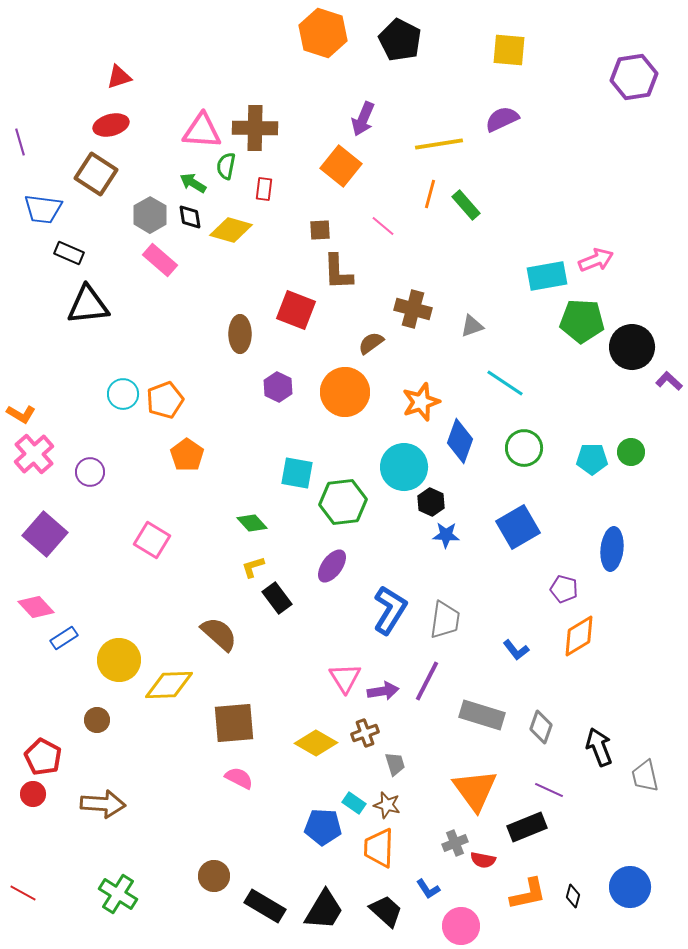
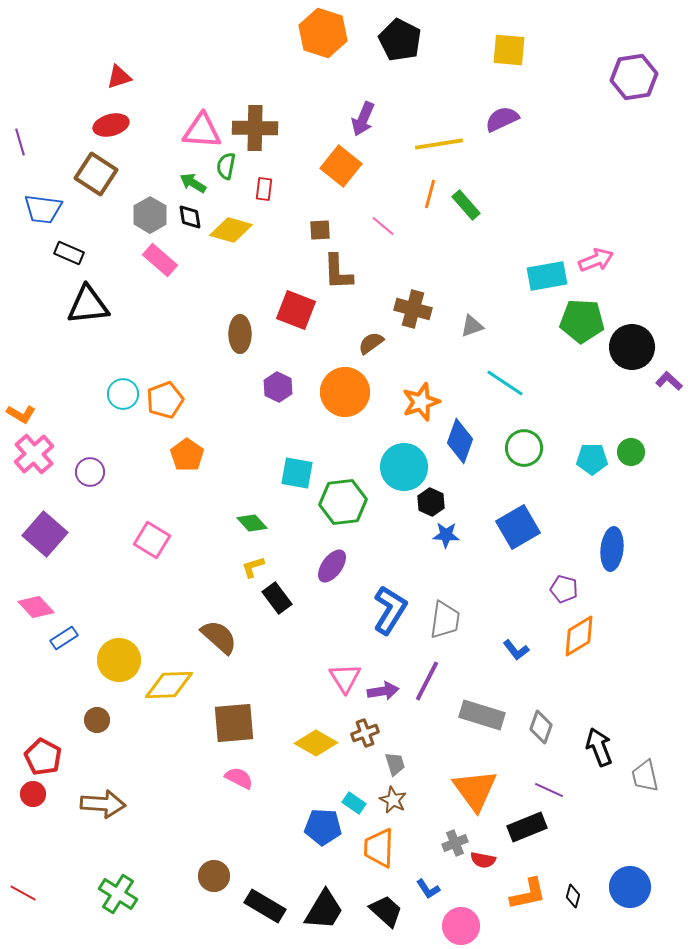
brown semicircle at (219, 634): moved 3 px down
brown star at (387, 805): moved 6 px right, 5 px up; rotated 12 degrees clockwise
